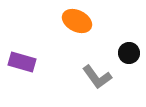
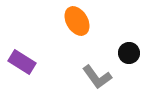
orange ellipse: rotated 32 degrees clockwise
purple rectangle: rotated 16 degrees clockwise
